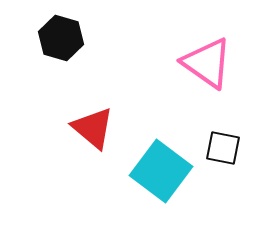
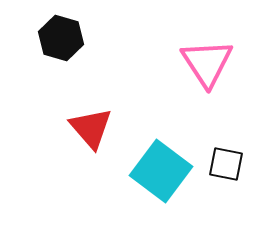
pink triangle: rotated 22 degrees clockwise
red triangle: moved 2 px left; rotated 9 degrees clockwise
black square: moved 3 px right, 16 px down
